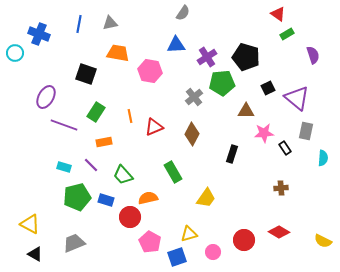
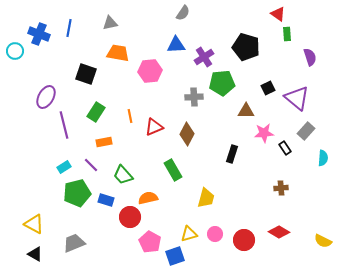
blue line at (79, 24): moved 10 px left, 4 px down
green rectangle at (287, 34): rotated 64 degrees counterclockwise
cyan circle at (15, 53): moved 2 px up
purple semicircle at (313, 55): moved 3 px left, 2 px down
purple cross at (207, 57): moved 3 px left
black pentagon at (246, 57): moved 10 px up
pink hexagon at (150, 71): rotated 15 degrees counterclockwise
gray cross at (194, 97): rotated 36 degrees clockwise
purple line at (64, 125): rotated 56 degrees clockwise
gray rectangle at (306, 131): rotated 30 degrees clockwise
brown diamond at (192, 134): moved 5 px left
cyan rectangle at (64, 167): rotated 48 degrees counterclockwise
green rectangle at (173, 172): moved 2 px up
green pentagon at (77, 197): moved 4 px up
yellow trapezoid at (206, 198): rotated 20 degrees counterclockwise
yellow triangle at (30, 224): moved 4 px right
pink circle at (213, 252): moved 2 px right, 18 px up
blue square at (177, 257): moved 2 px left, 1 px up
